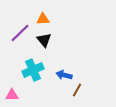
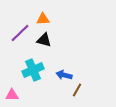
black triangle: rotated 35 degrees counterclockwise
